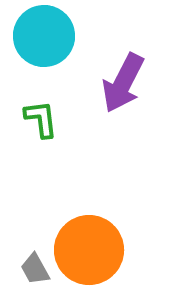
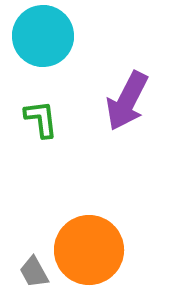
cyan circle: moved 1 px left
purple arrow: moved 4 px right, 18 px down
gray trapezoid: moved 1 px left, 3 px down
